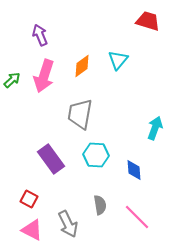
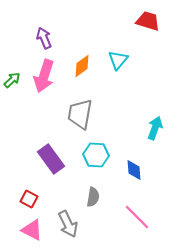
purple arrow: moved 4 px right, 3 px down
gray semicircle: moved 7 px left, 8 px up; rotated 18 degrees clockwise
